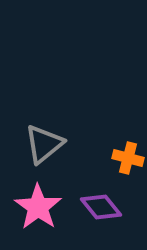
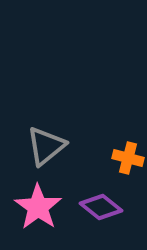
gray triangle: moved 2 px right, 2 px down
purple diamond: rotated 12 degrees counterclockwise
